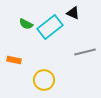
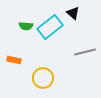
black triangle: rotated 16 degrees clockwise
green semicircle: moved 2 px down; rotated 24 degrees counterclockwise
yellow circle: moved 1 px left, 2 px up
